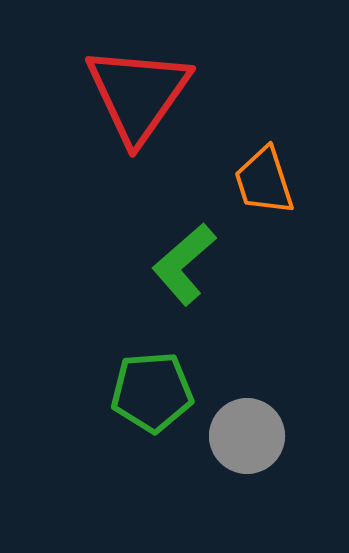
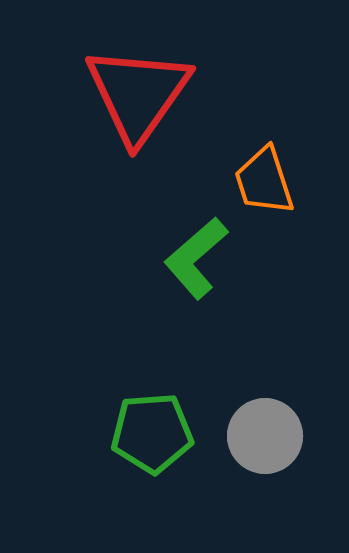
green L-shape: moved 12 px right, 6 px up
green pentagon: moved 41 px down
gray circle: moved 18 px right
